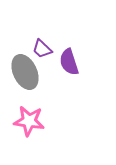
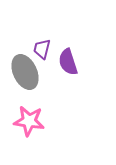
purple trapezoid: rotated 60 degrees clockwise
purple semicircle: moved 1 px left
